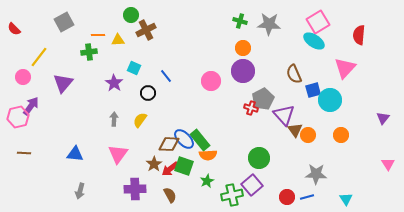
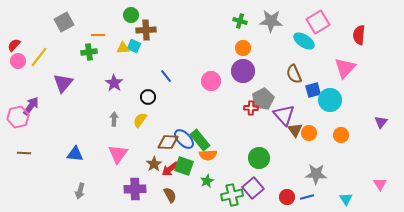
gray star at (269, 24): moved 2 px right, 3 px up
red semicircle at (14, 29): moved 16 px down; rotated 88 degrees clockwise
brown cross at (146, 30): rotated 24 degrees clockwise
yellow triangle at (118, 40): moved 5 px right, 8 px down
cyan ellipse at (314, 41): moved 10 px left
cyan square at (134, 68): moved 22 px up
pink circle at (23, 77): moved 5 px left, 16 px up
black circle at (148, 93): moved 4 px down
red cross at (251, 108): rotated 16 degrees counterclockwise
purple triangle at (383, 118): moved 2 px left, 4 px down
orange circle at (308, 135): moved 1 px right, 2 px up
brown diamond at (169, 144): moved 1 px left, 2 px up
pink triangle at (388, 164): moved 8 px left, 20 px down
purple square at (252, 185): moved 1 px right, 3 px down
